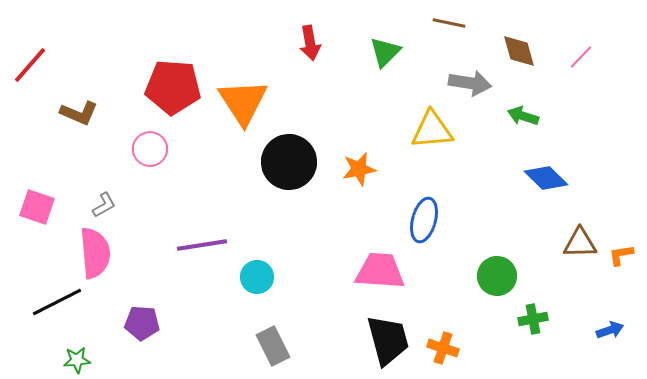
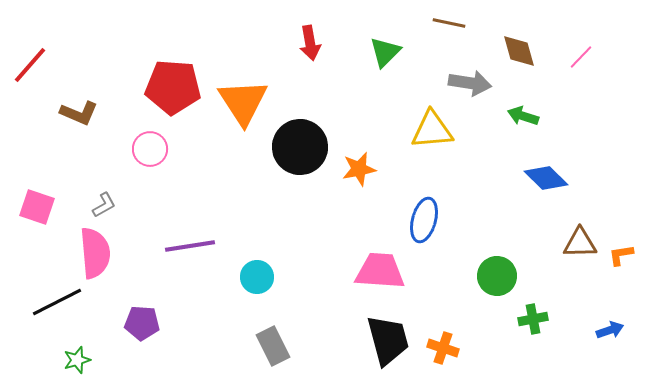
black circle: moved 11 px right, 15 px up
purple line: moved 12 px left, 1 px down
green star: rotated 12 degrees counterclockwise
